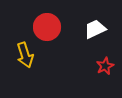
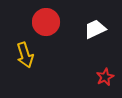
red circle: moved 1 px left, 5 px up
red star: moved 11 px down
